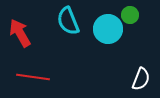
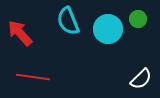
green circle: moved 8 px right, 4 px down
red arrow: rotated 12 degrees counterclockwise
white semicircle: rotated 25 degrees clockwise
